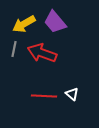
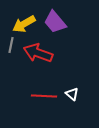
gray line: moved 3 px left, 4 px up
red arrow: moved 4 px left
